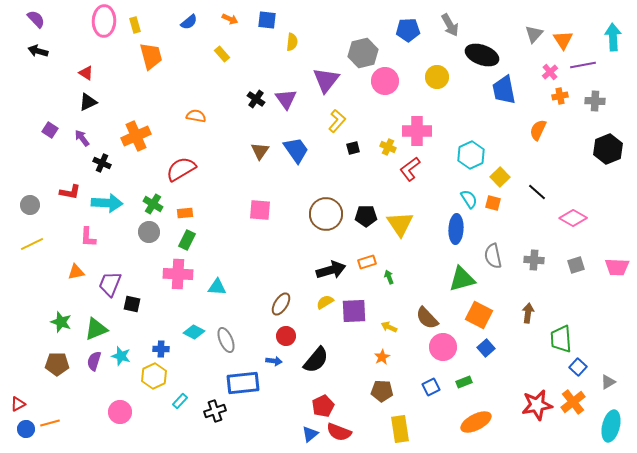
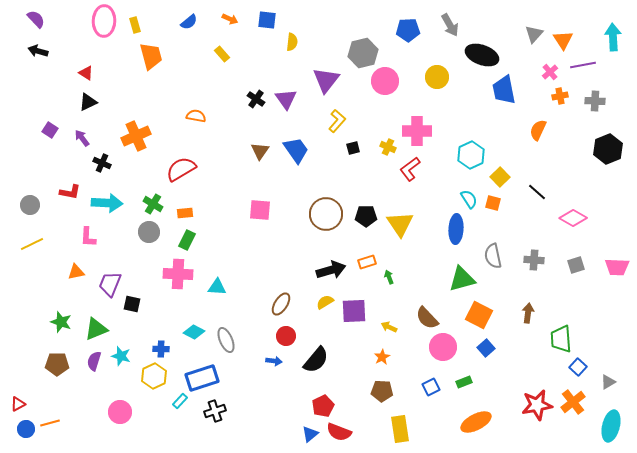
blue rectangle at (243, 383): moved 41 px left, 5 px up; rotated 12 degrees counterclockwise
